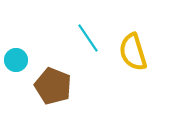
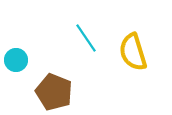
cyan line: moved 2 px left
brown pentagon: moved 1 px right, 6 px down
